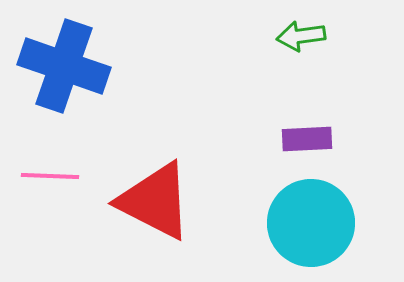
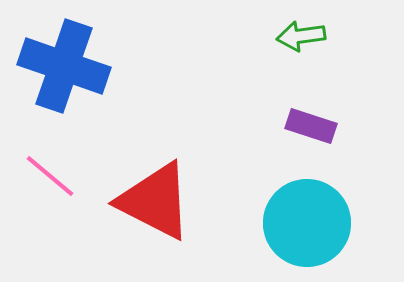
purple rectangle: moved 4 px right, 13 px up; rotated 21 degrees clockwise
pink line: rotated 38 degrees clockwise
cyan circle: moved 4 px left
